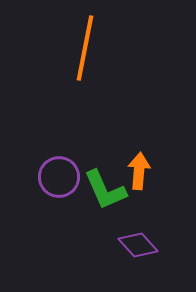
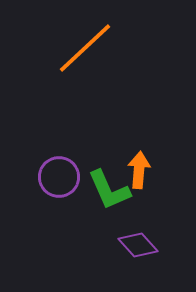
orange line: rotated 36 degrees clockwise
orange arrow: moved 1 px up
green L-shape: moved 4 px right
